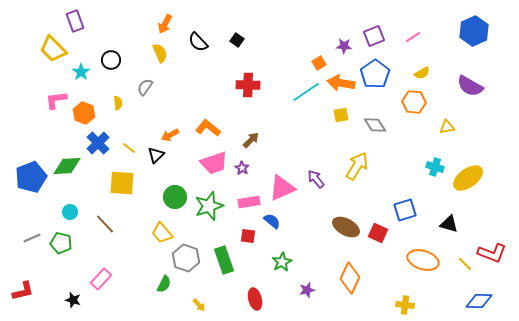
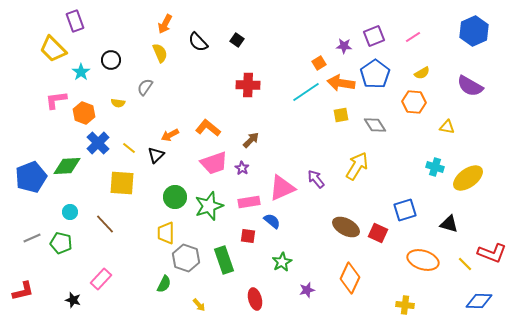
yellow semicircle at (118, 103): rotated 104 degrees clockwise
yellow triangle at (447, 127): rotated 21 degrees clockwise
yellow trapezoid at (162, 233): moved 4 px right; rotated 40 degrees clockwise
